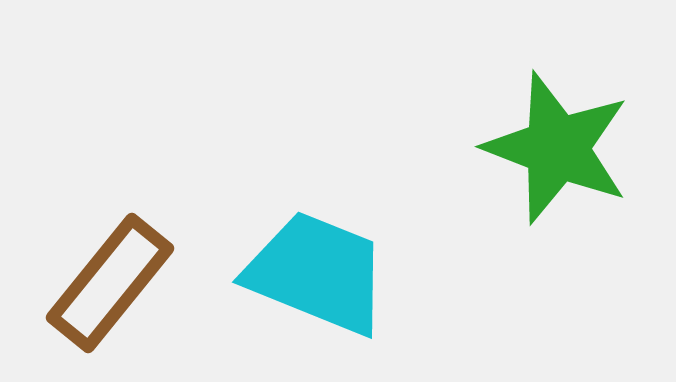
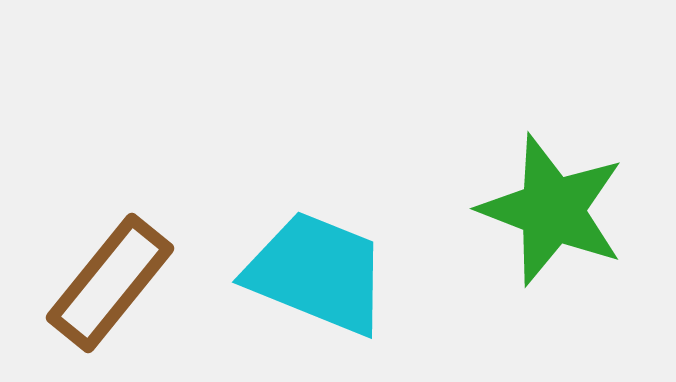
green star: moved 5 px left, 62 px down
